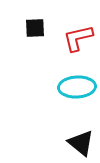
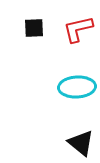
black square: moved 1 px left
red L-shape: moved 9 px up
